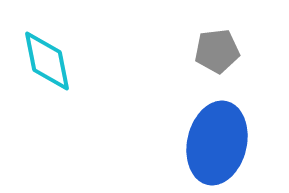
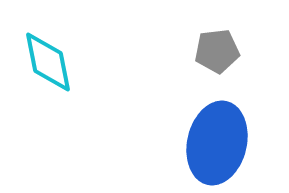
cyan diamond: moved 1 px right, 1 px down
